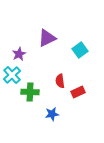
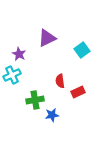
cyan square: moved 2 px right
purple star: rotated 16 degrees counterclockwise
cyan cross: rotated 18 degrees clockwise
green cross: moved 5 px right, 8 px down; rotated 12 degrees counterclockwise
blue star: moved 1 px down
